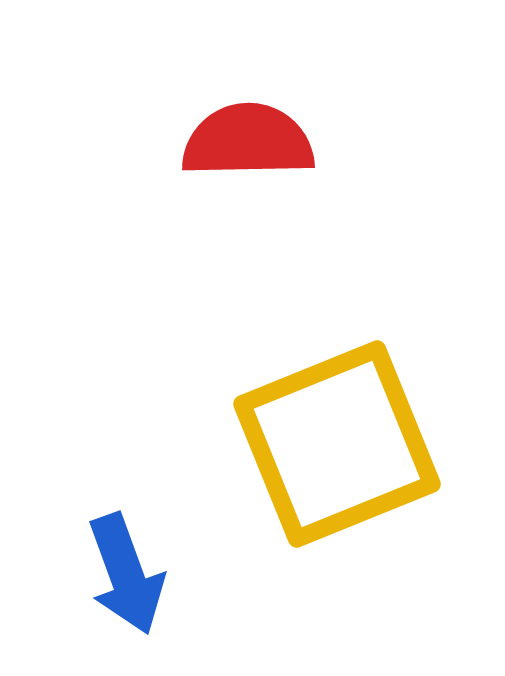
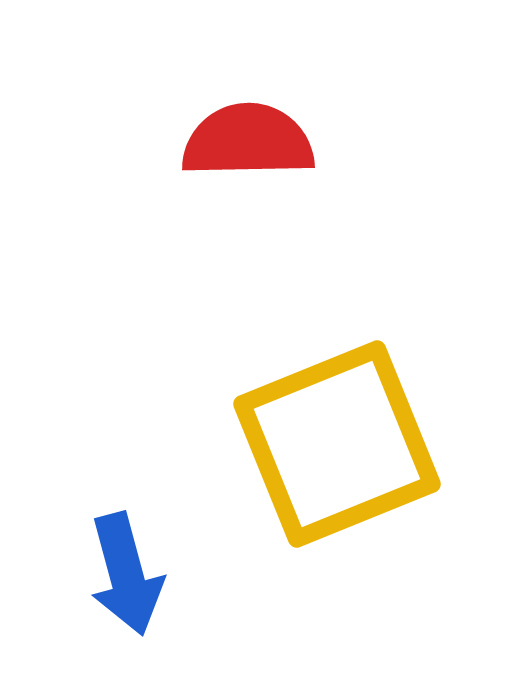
blue arrow: rotated 5 degrees clockwise
